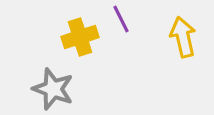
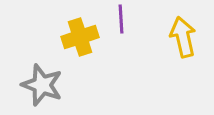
purple line: rotated 24 degrees clockwise
gray star: moved 11 px left, 4 px up
